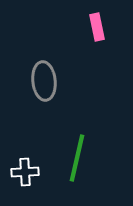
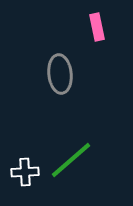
gray ellipse: moved 16 px right, 7 px up
green line: moved 6 px left, 2 px down; rotated 36 degrees clockwise
